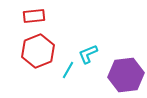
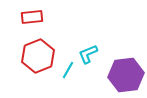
red rectangle: moved 2 px left, 1 px down
red hexagon: moved 5 px down
